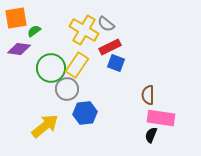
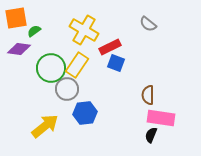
gray semicircle: moved 42 px right
